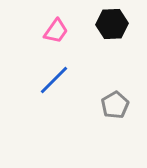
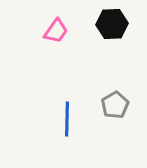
blue line: moved 13 px right, 39 px down; rotated 44 degrees counterclockwise
